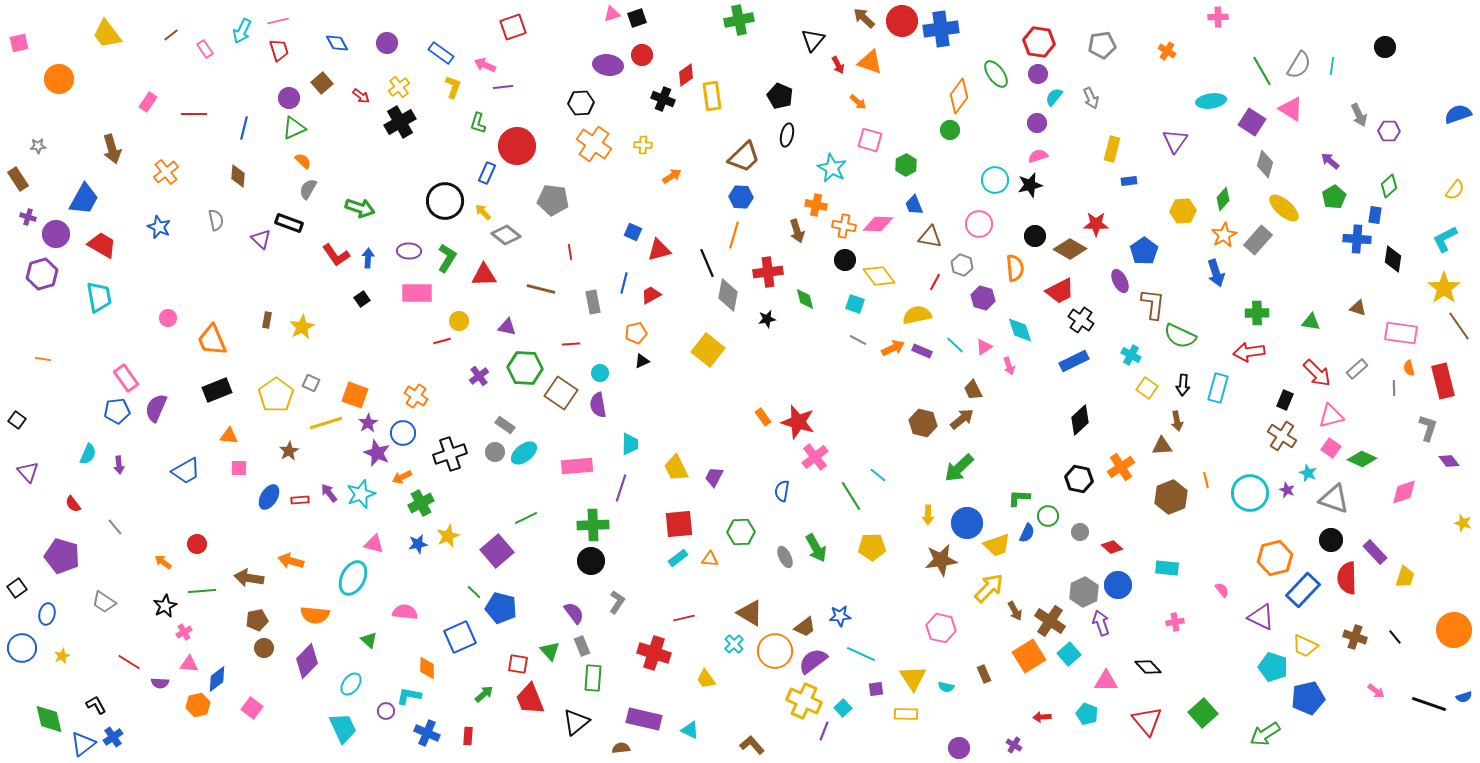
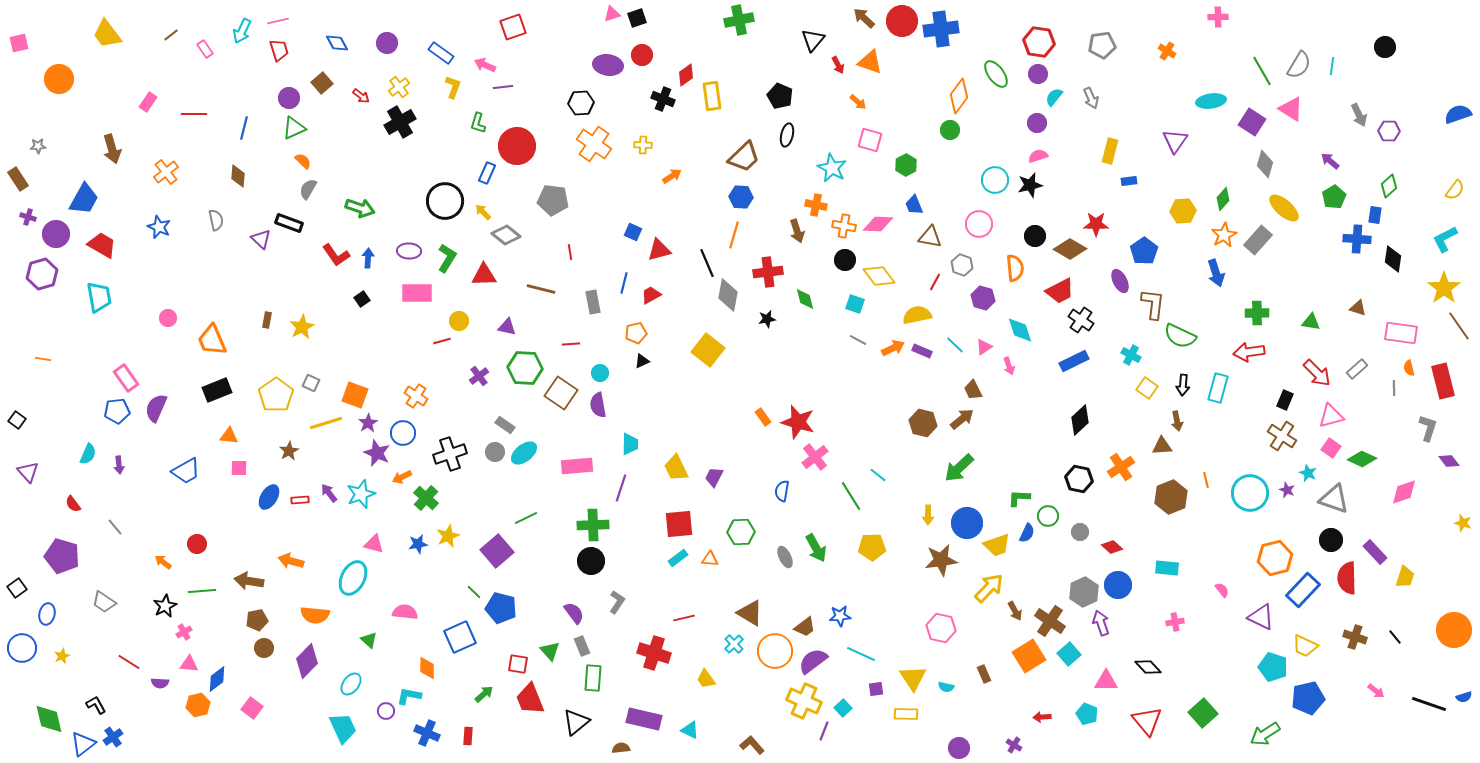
yellow rectangle at (1112, 149): moved 2 px left, 2 px down
green cross at (421, 503): moved 5 px right, 5 px up; rotated 20 degrees counterclockwise
brown arrow at (249, 578): moved 3 px down
